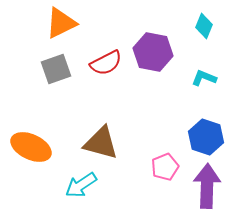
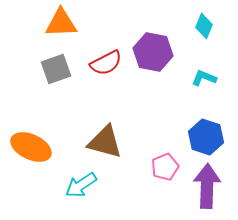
orange triangle: rotated 24 degrees clockwise
brown triangle: moved 4 px right, 1 px up
